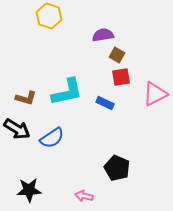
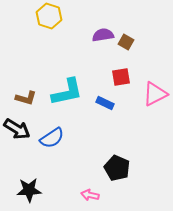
brown square: moved 9 px right, 13 px up
pink arrow: moved 6 px right, 1 px up
